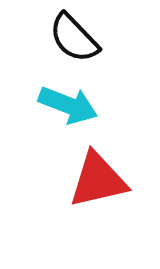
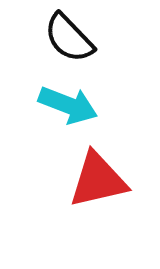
black semicircle: moved 5 px left
